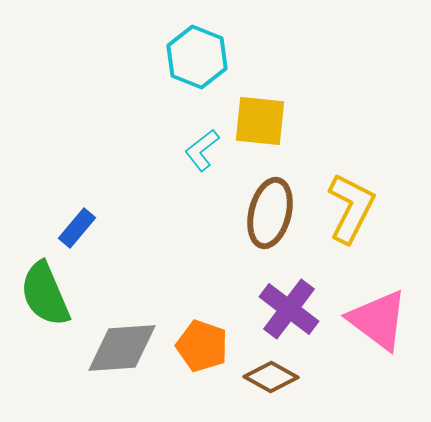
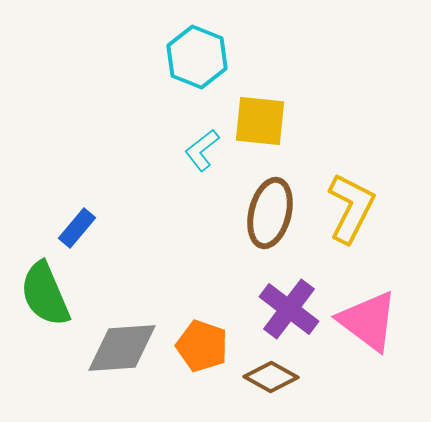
pink triangle: moved 10 px left, 1 px down
